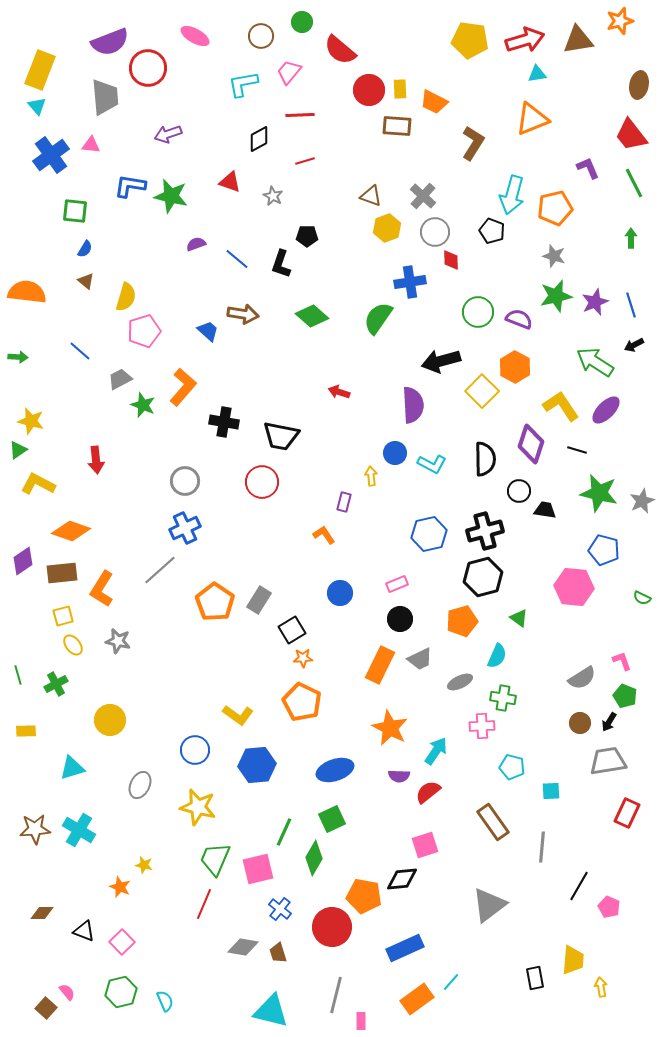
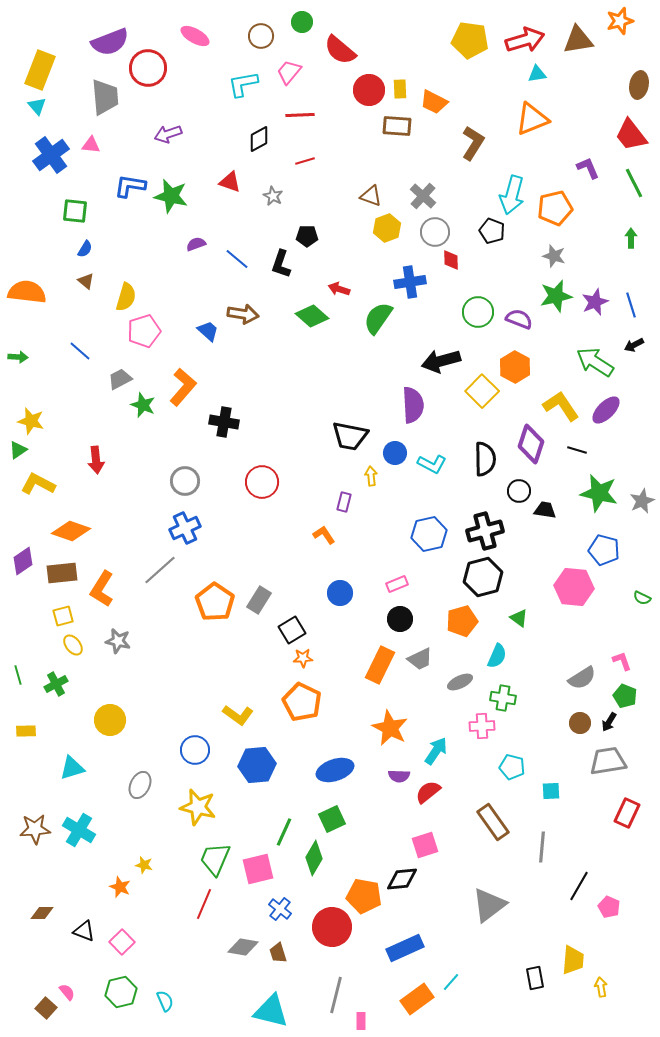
red arrow at (339, 392): moved 103 px up
black trapezoid at (281, 436): moved 69 px right
